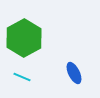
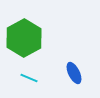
cyan line: moved 7 px right, 1 px down
